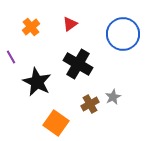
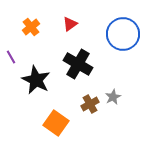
black star: moved 1 px left, 2 px up
